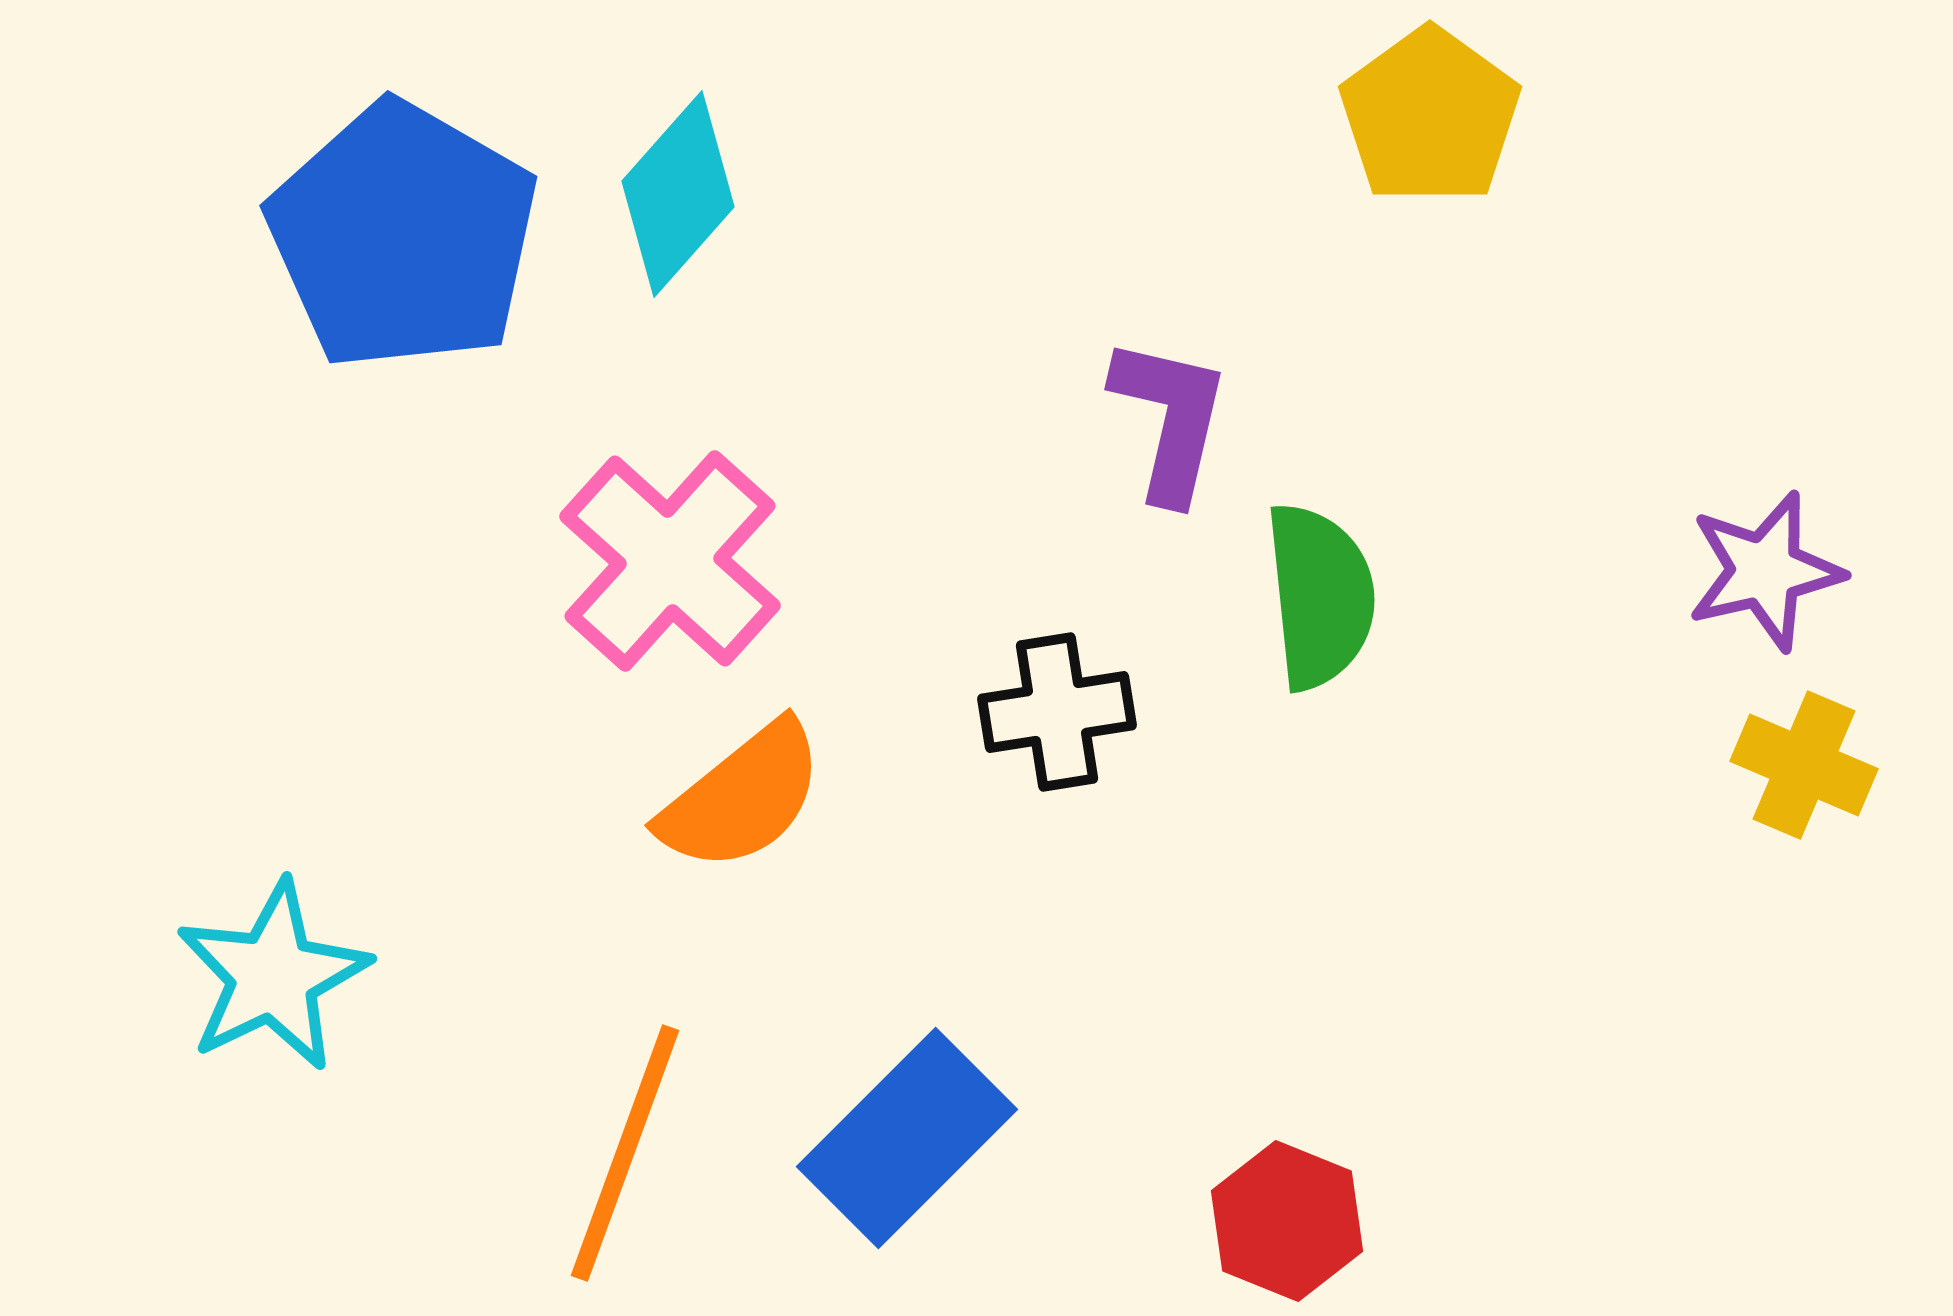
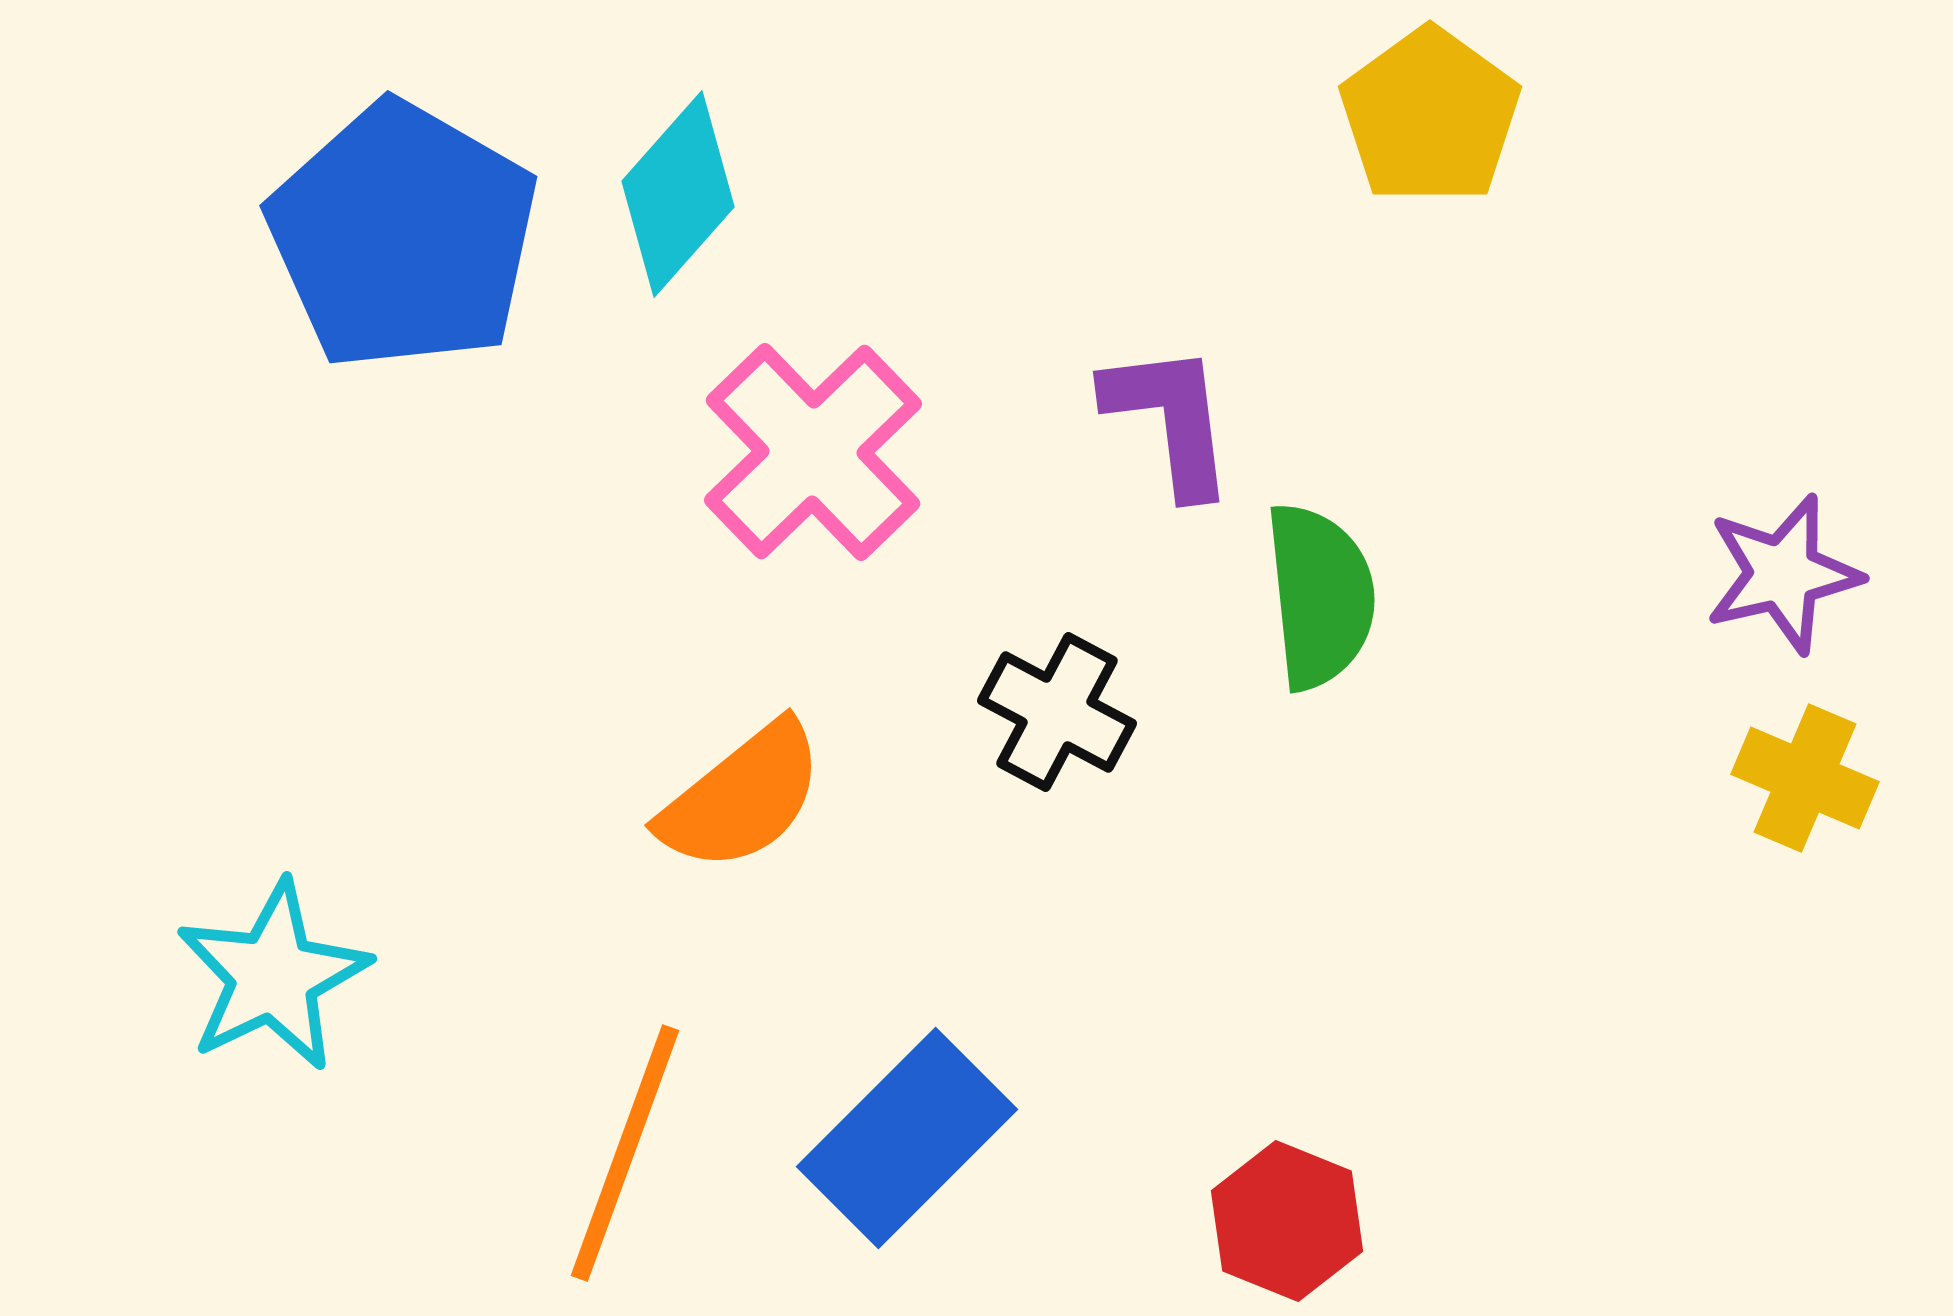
purple L-shape: rotated 20 degrees counterclockwise
pink cross: moved 143 px right, 109 px up; rotated 4 degrees clockwise
purple star: moved 18 px right, 3 px down
black cross: rotated 37 degrees clockwise
yellow cross: moved 1 px right, 13 px down
